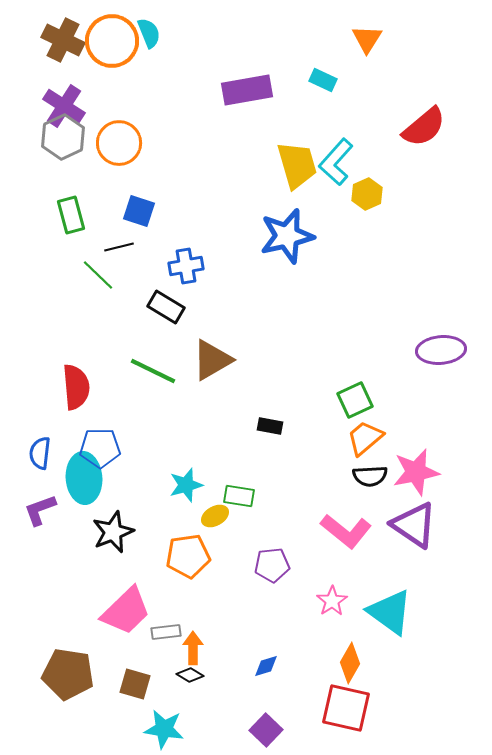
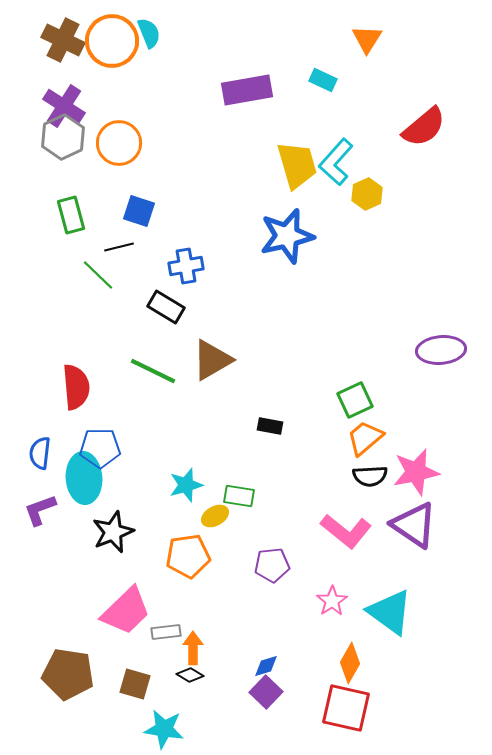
purple square at (266, 730): moved 38 px up
